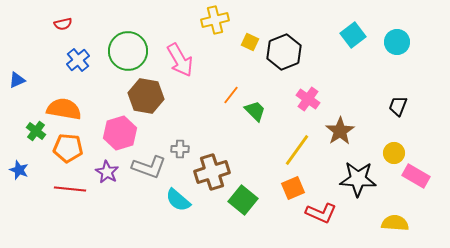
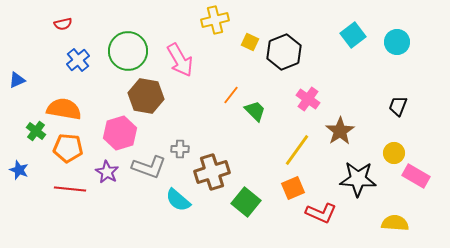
green square: moved 3 px right, 2 px down
